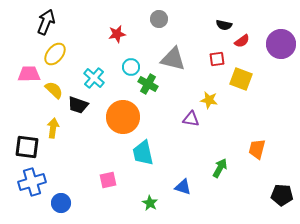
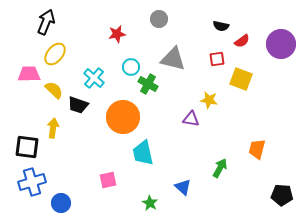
black semicircle: moved 3 px left, 1 px down
blue triangle: rotated 24 degrees clockwise
